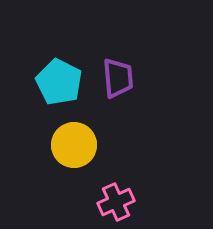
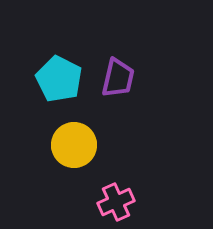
purple trapezoid: rotated 18 degrees clockwise
cyan pentagon: moved 3 px up
